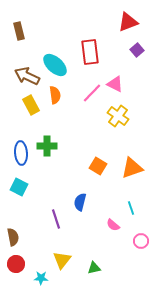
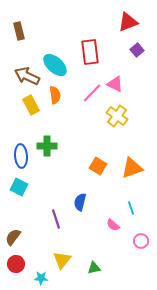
yellow cross: moved 1 px left
blue ellipse: moved 3 px down
brown semicircle: rotated 132 degrees counterclockwise
